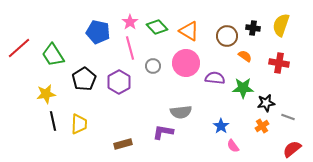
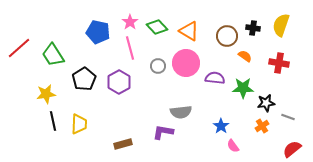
gray circle: moved 5 px right
